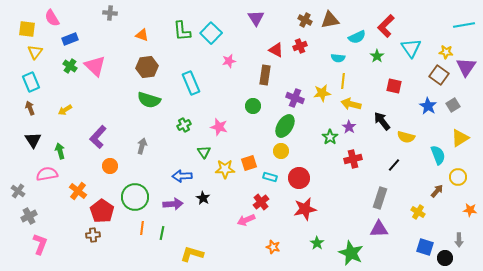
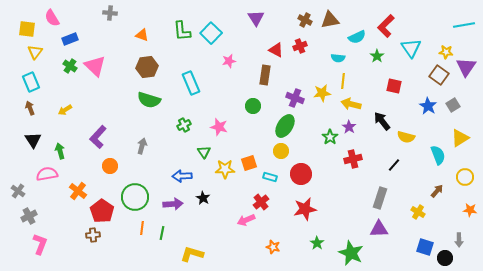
yellow circle at (458, 177): moved 7 px right
red circle at (299, 178): moved 2 px right, 4 px up
